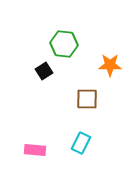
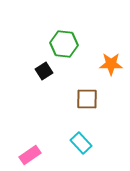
orange star: moved 1 px right, 1 px up
cyan rectangle: rotated 70 degrees counterclockwise
pink rectangle: moved 5 px left, 5 px down; rotated 40 degrees counterclockwise
